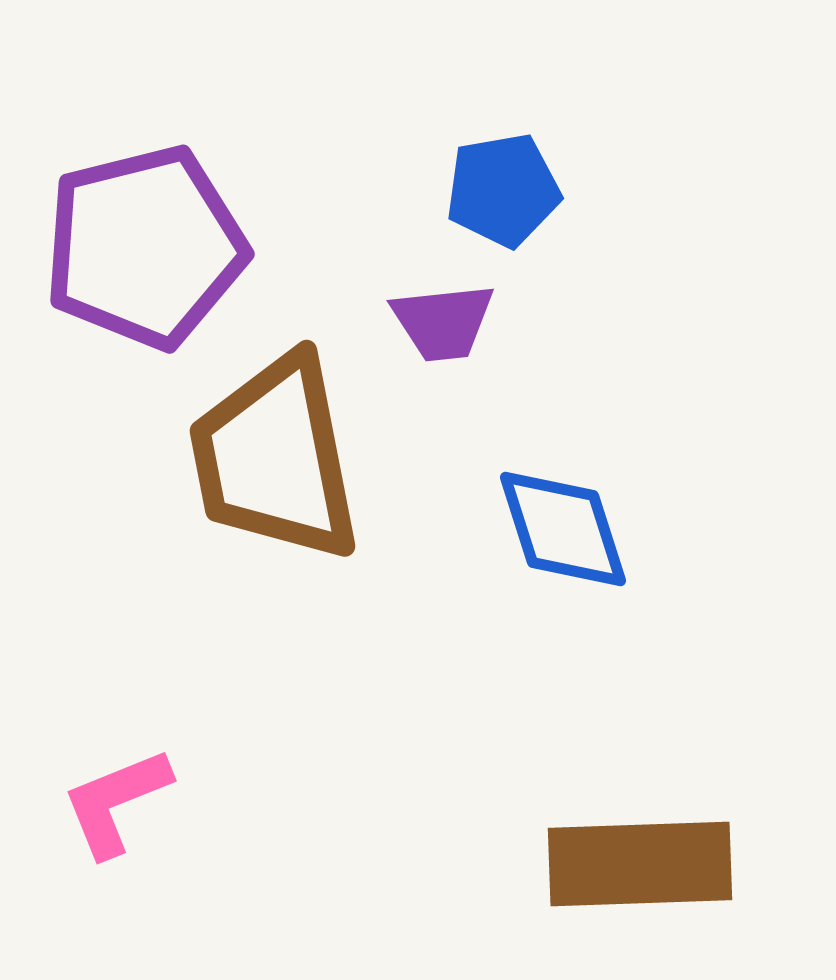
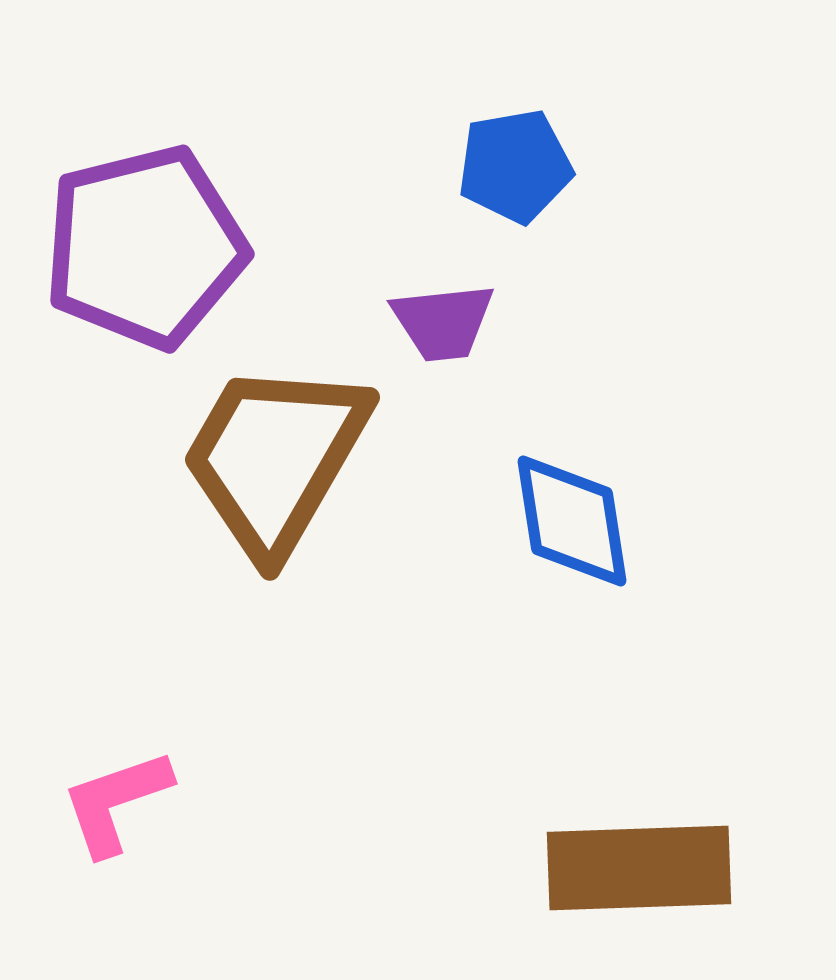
blue pentagon: moved 12 px right, 24 px up
brown trapezoid: rotated 41 degrees clockwise
blue diamond: moved 9 px right, 8 px up; rotated 9 degrees clockwise
pink L-shape: rotated 3 degrees clockwise
brown rectangle: moved 1 px left, 4 px down
